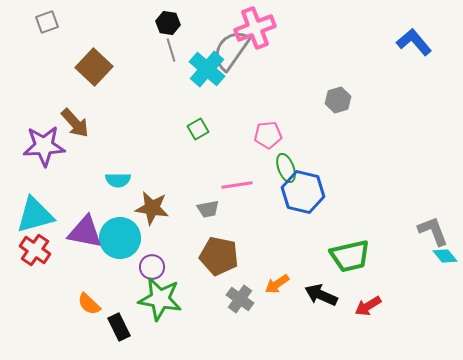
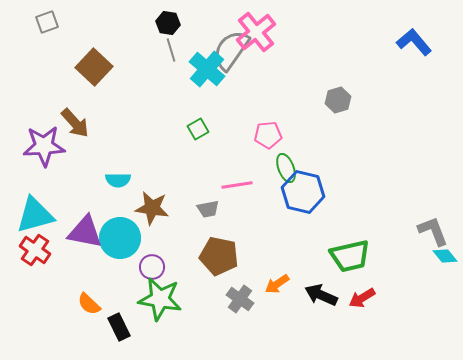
pink cross: moved 1 px right, 4 px down; rotated 18 degrees counterclockwise
red arrow: moved 6 px left, 8 px up
